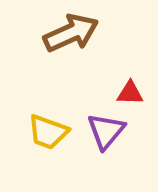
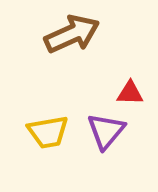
brown arrow: moved 1 px right, 1 px down
yellow trapezoid: rotated 30 degrees counterclockwise
